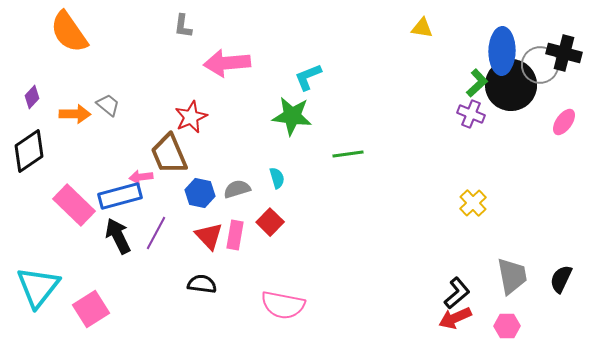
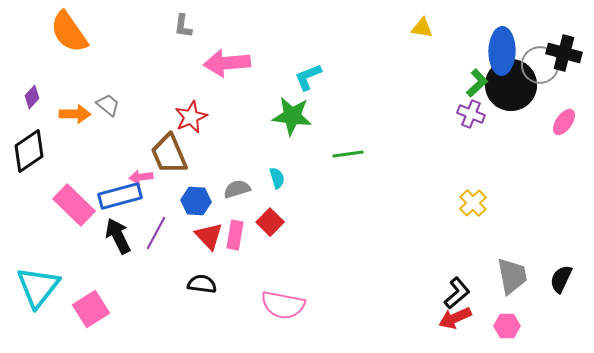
blue hexagon at (200, 193): moved 4 px left, 8 px down; rotated 8 degrees counterclockwise
